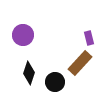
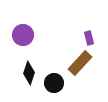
black circle: moved 1 px left, 1 px down
